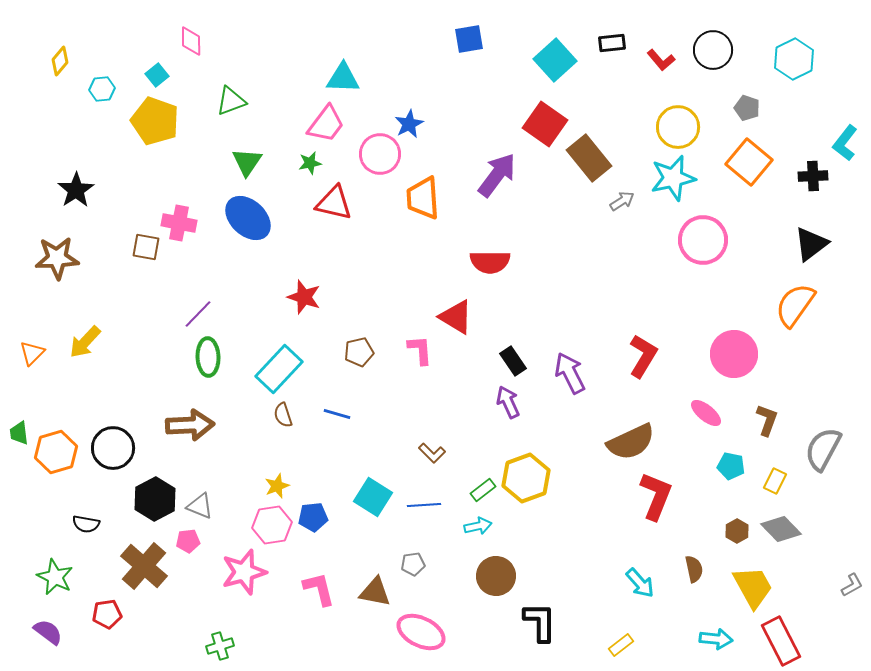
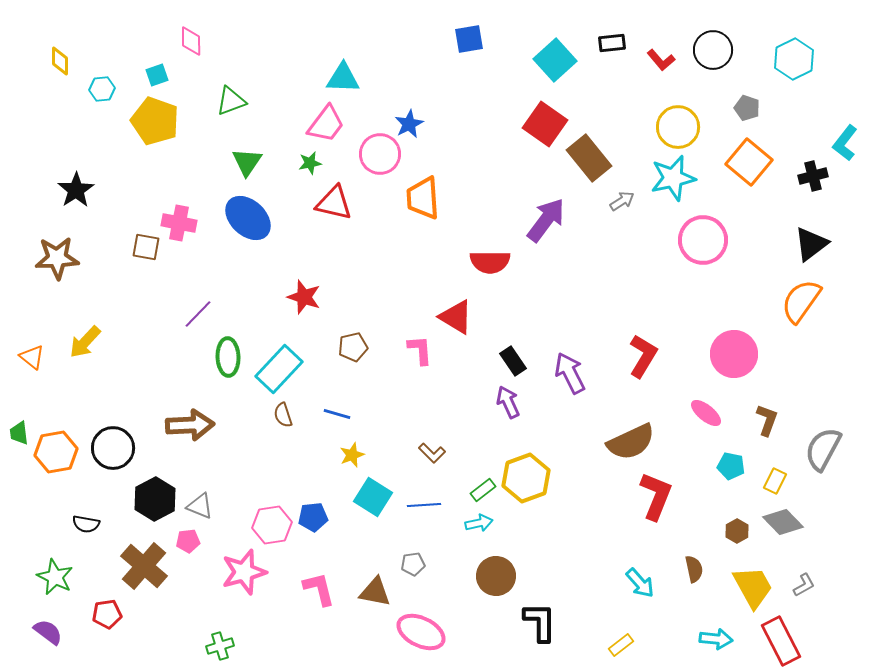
yellow diamond at (60, 61): rotated 40 degrees counterclockwise
cyan square at (157, 75): rotated 20 degrees clockwise
purple arrow at (497, 175): moved 49 px right, 45 px down
black cross at (813, 176): rotated 12 degrees counterclockwise
orange semicircle at (795, 305): moved 6 px right, 4 px up
brown pentagon at (359, 352): moved 6 px left, 5 px up
orange triangle at (32, 353): moved 4 px down; rotated 36 degrees counterclockwise
green ellipse at (208, 357): moved 20 px right
orange hexagon at (56, 452): rotated 6 degrees clockwise
yellow star at (277, 486): moved 75 px right, 31 px up
cyan arrow at (478, 526): moved 1 px right, 3 px up
gray diamond at (781, 529): moved 2 px right, 7 px up
gray L-shape at (852, 585): moved 48 px left
